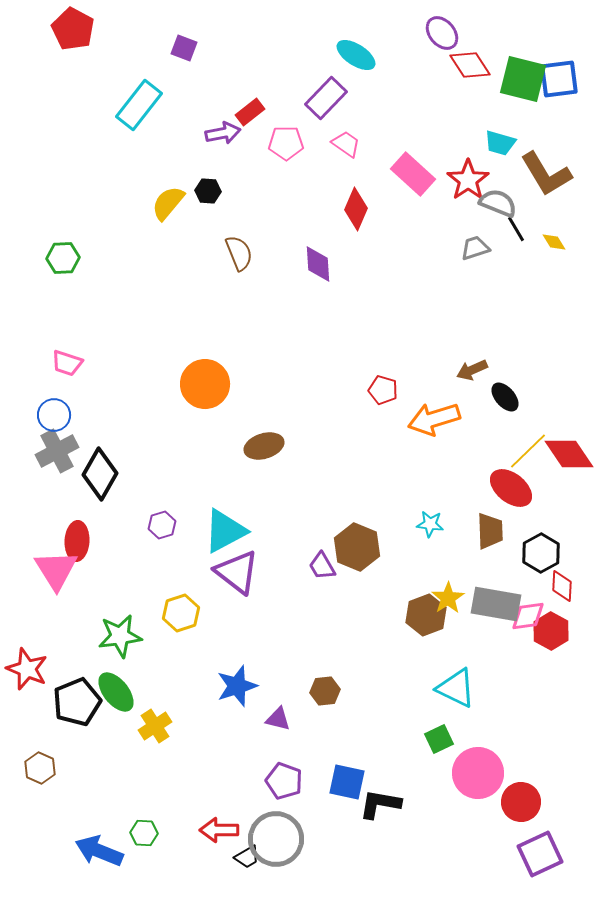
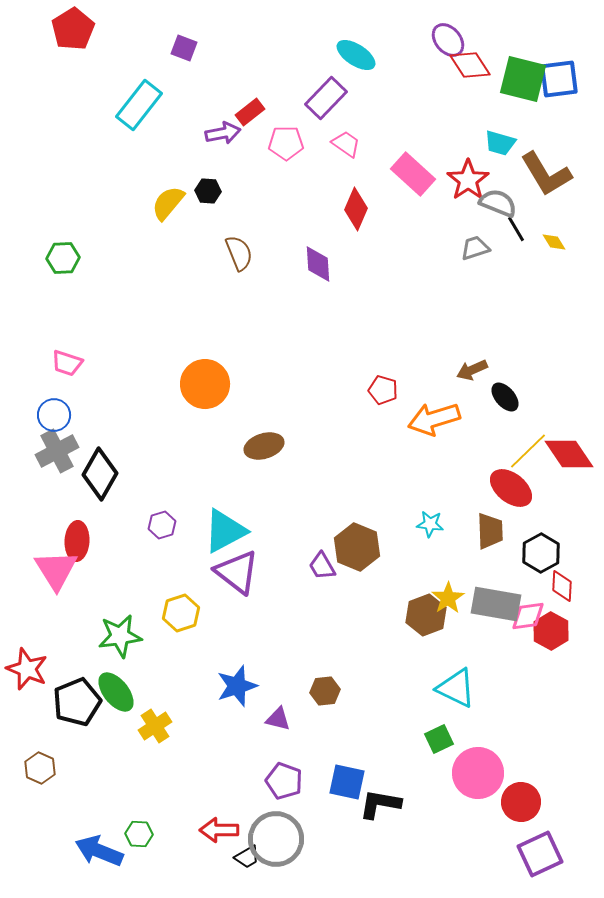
red pentagon at (73, 29): rotated 12 degrees clockwise
purple ellipse at (442, 33): moved 6 px right, 7 px down
green hexagon at (144, 833): moved 5 px left, 1 px down
